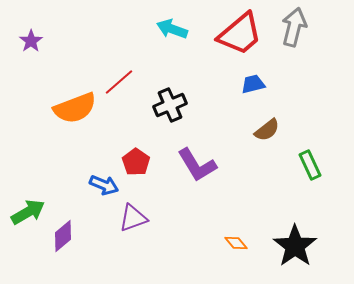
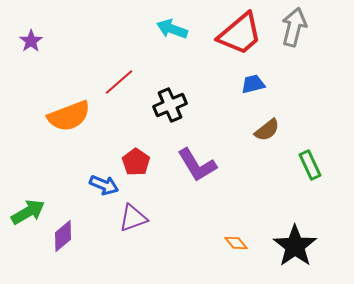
orange semicircle: moved 6 px left, 8 px down
